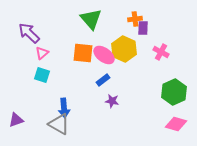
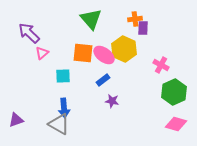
pink cross: moved 13 px down
cyan square: moved 21 px right, 1 px down; rotated 21 degrees counterclockwise
